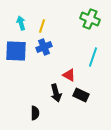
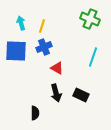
red triangle: moved 12 px left, 7 px up
